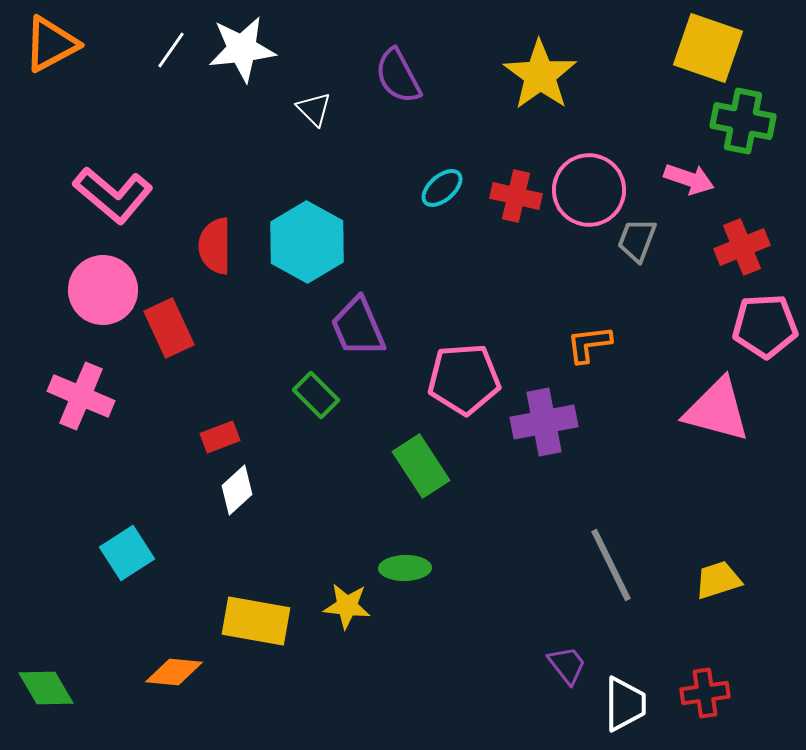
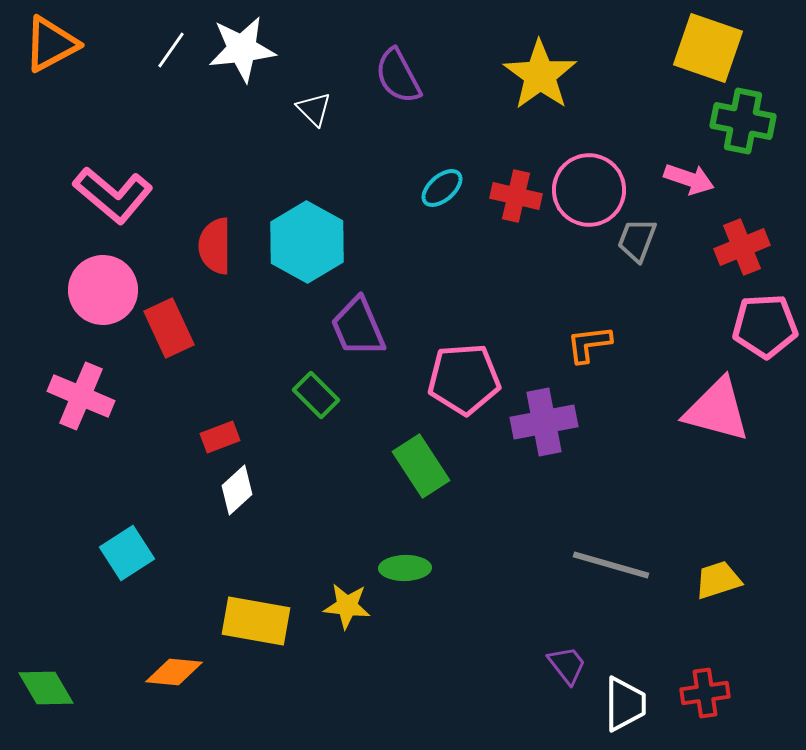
gray line at (611, 565): rotated 48 degrees counterclockwise
